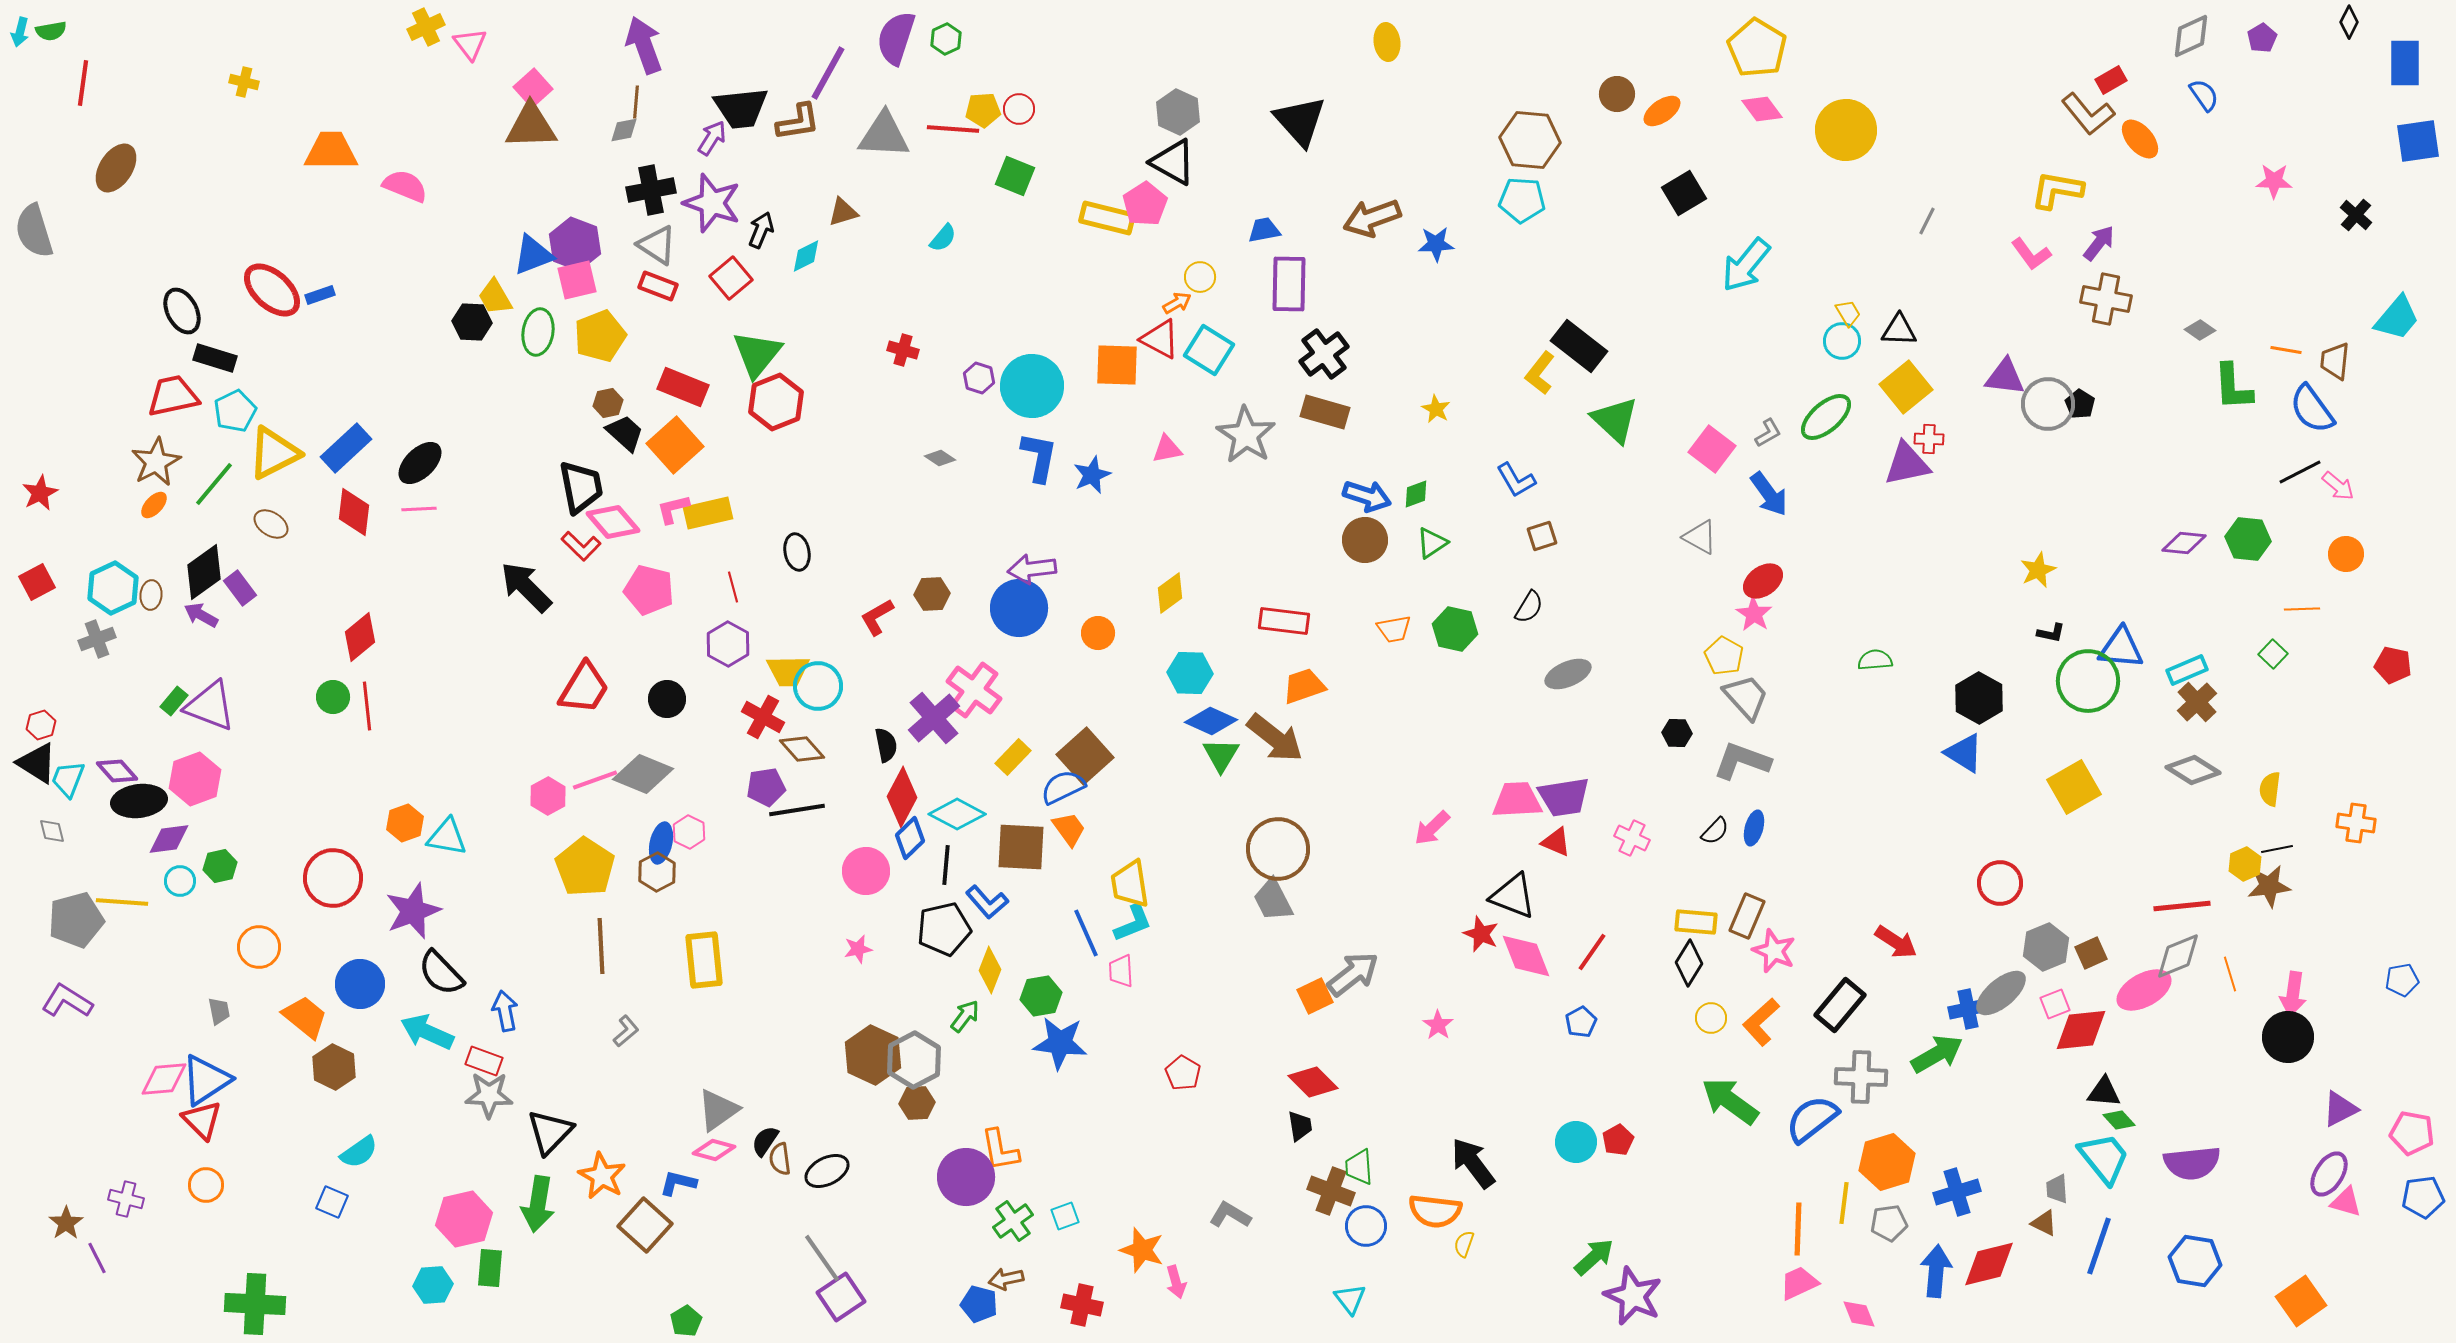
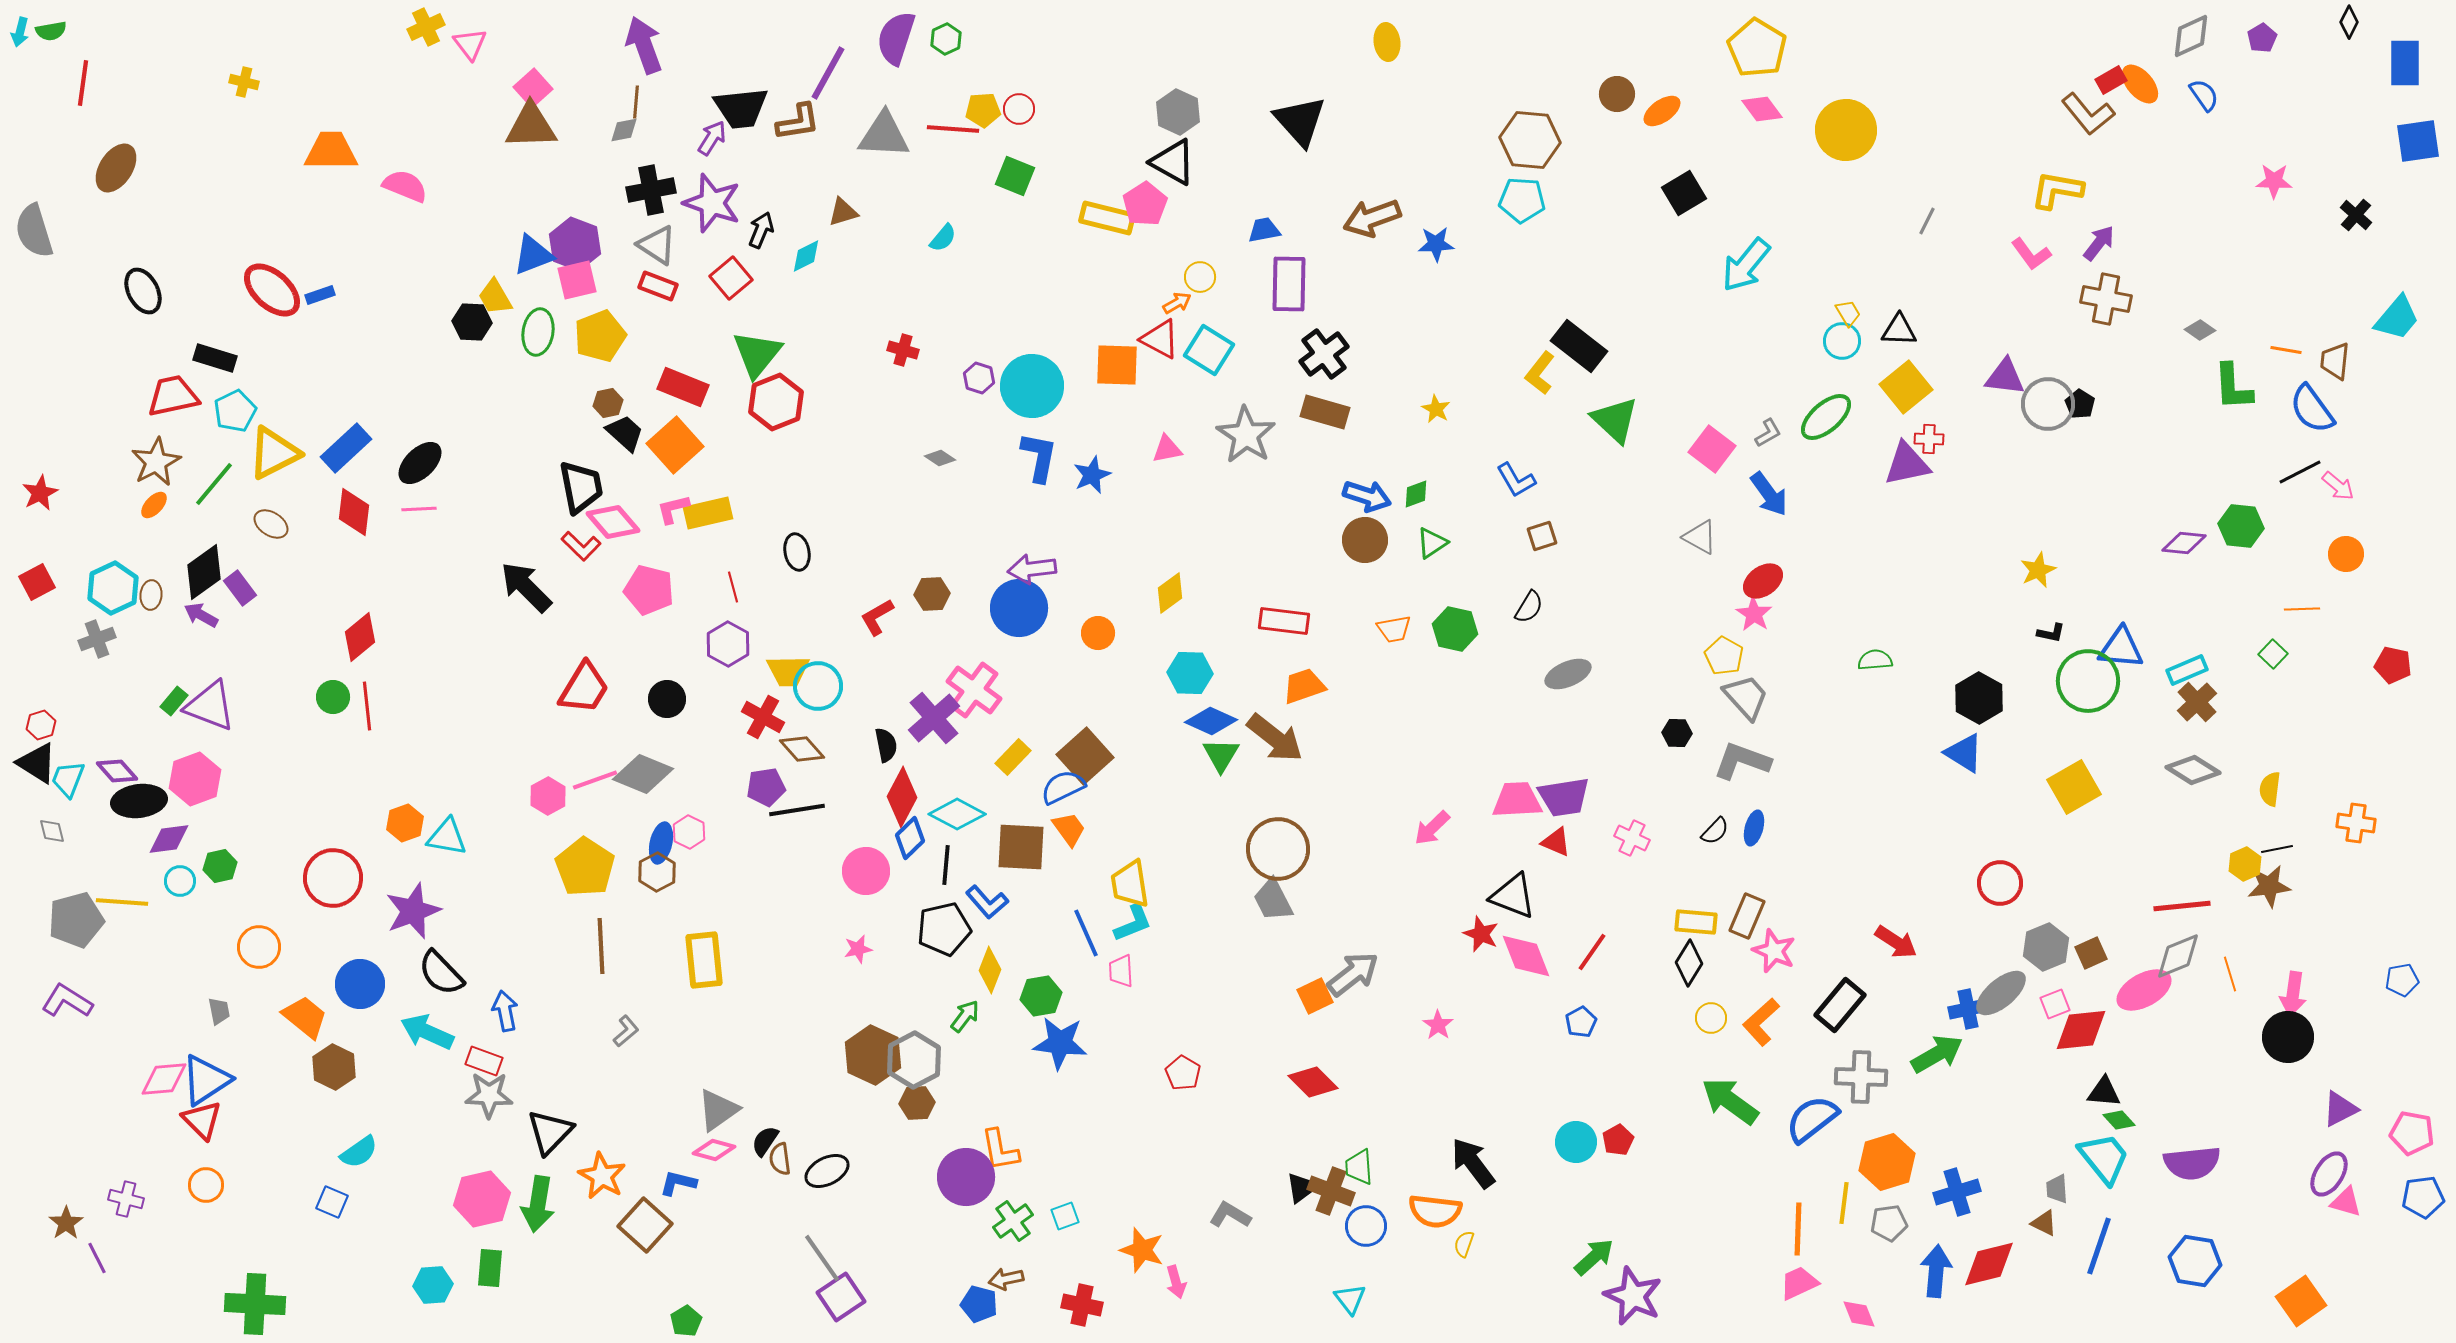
orange ellipse at (2140, 139): moved 55 px up
black ellipse at (182, 311): moved 39 px left, 20 px up
green hexagon at (2248, 539): moved 7 px left, 13 px up
black trapezoid at (1300, 1126): moved 62 px down
pink hexagon at (464, 1219): moved 18 px right, 20 px up
